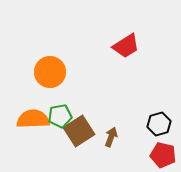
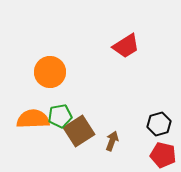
brown arrow: moved 1 px right, 4 px down
